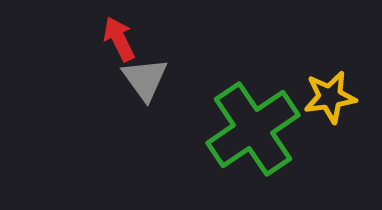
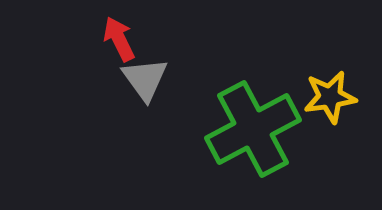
green cross: rotated 6 degrees clockwise
